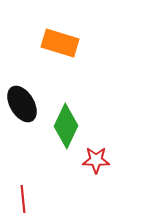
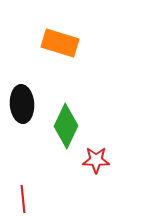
black ellipse: rotated 27 degrees clockwise
